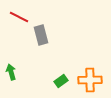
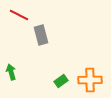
red line: moved 2 px up
